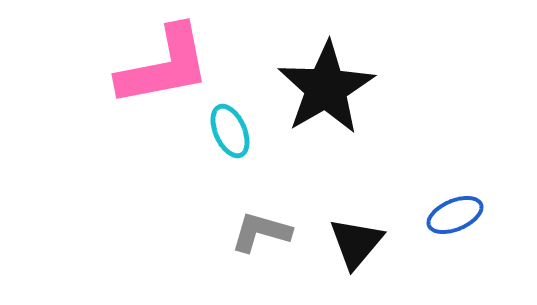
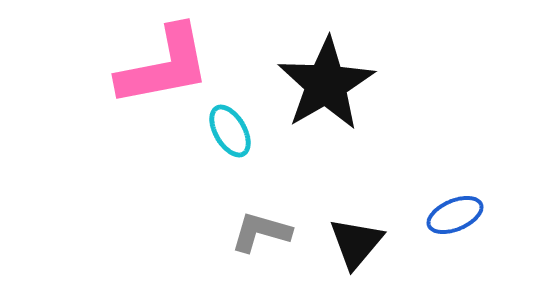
black star: moved 4 px up
cyan ellipse: rotated 6 degrees counterclockwise
